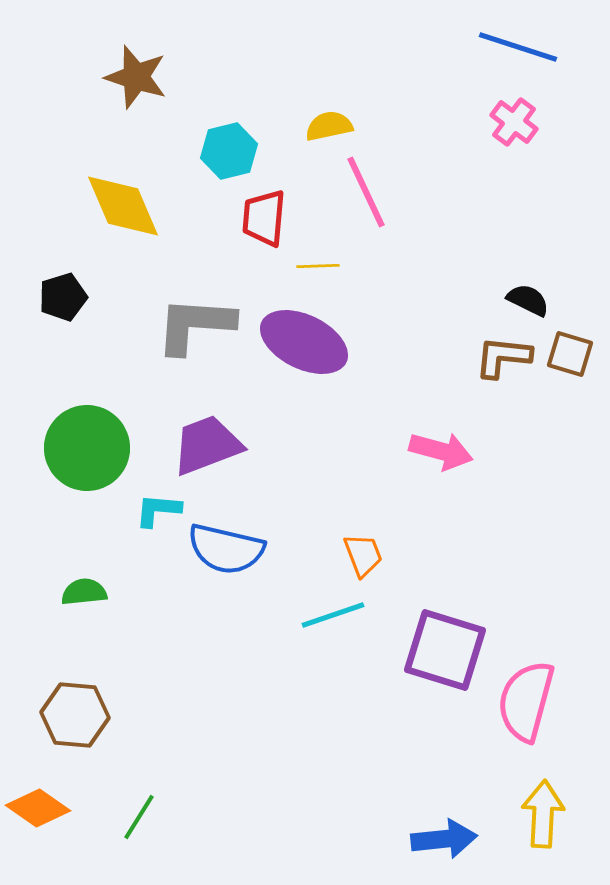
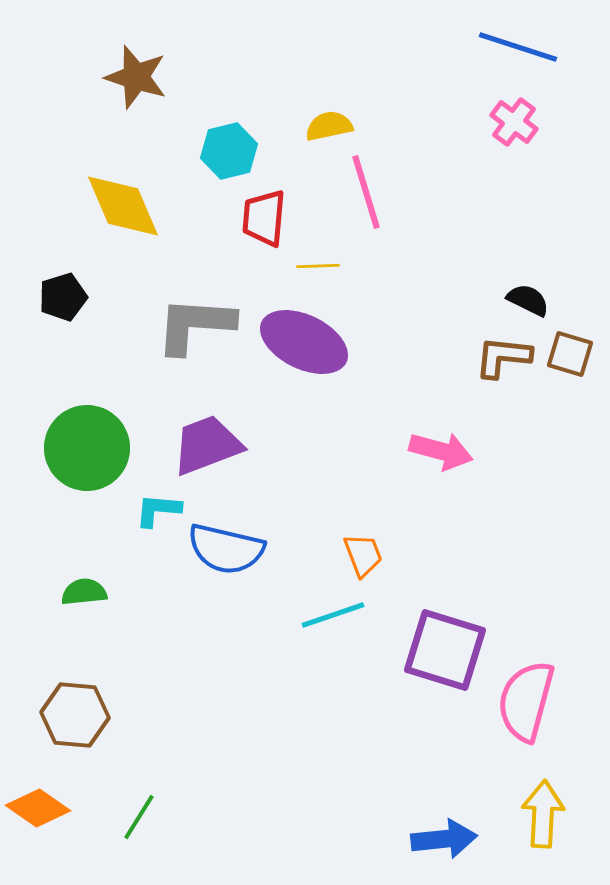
pink line: rotated 8 degrees clockwise
